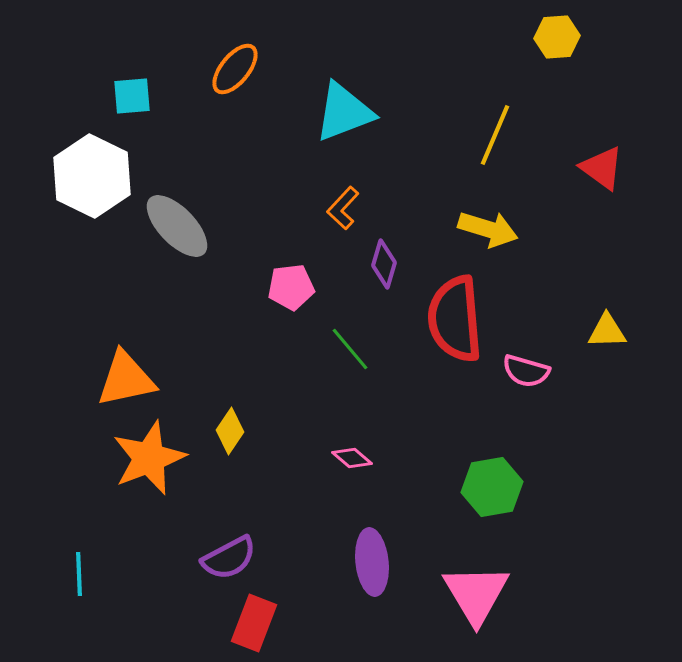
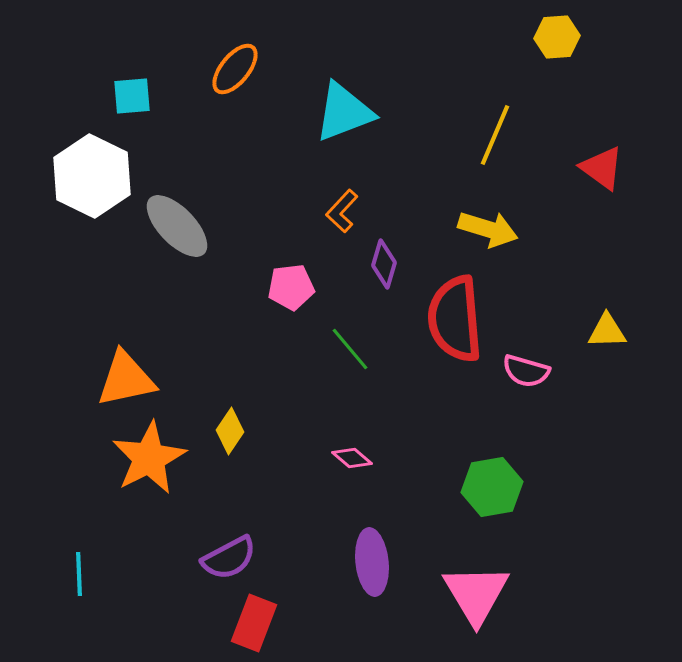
orange L-shape: moved 1 px left, 3 px down
orange star: rotated 6 degrees counterclockwise
